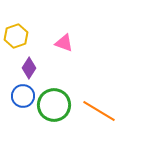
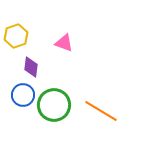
purple diamond: moved 2 px right, 1 px up; rotated 25 degrees counterclockwise
blue circle: moved 1 px up
orange line: moved 2 px right
